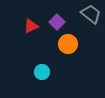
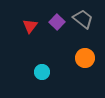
gray trapezoid: moved 8 px left, 5 px down
red triangle: moved 1 px left; rotated 28 degrees counterclockwise
orange circle: moved 17 px right, 14 px down
